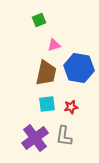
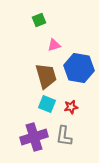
brown trapezoid: moved 3 px down; rotated 28 degrees counterclockwise
cyan square: rotated 30 degrees clockwise
purple cross: moved 1 px left, 1 px up; rotated 20 degrees clockwise
